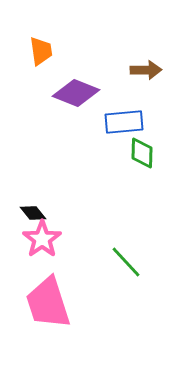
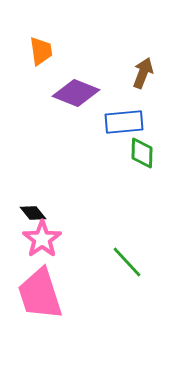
brown arrow: moved 3 px left, 3 px down; rotated 68 degrees counterclockwise
green line: moved 1 px right
pink trapezoid: moved 8 px left, 9 px up
